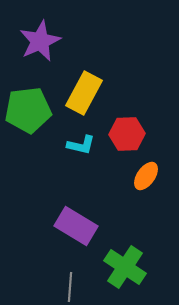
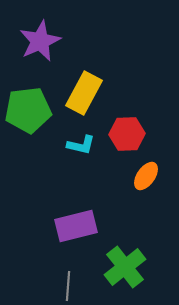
purple rectangle: rotated 45 degrees counterclockwise
green cross: rotated 18 degrees clockwise
gray line: moved 2 px left, 1 px up
